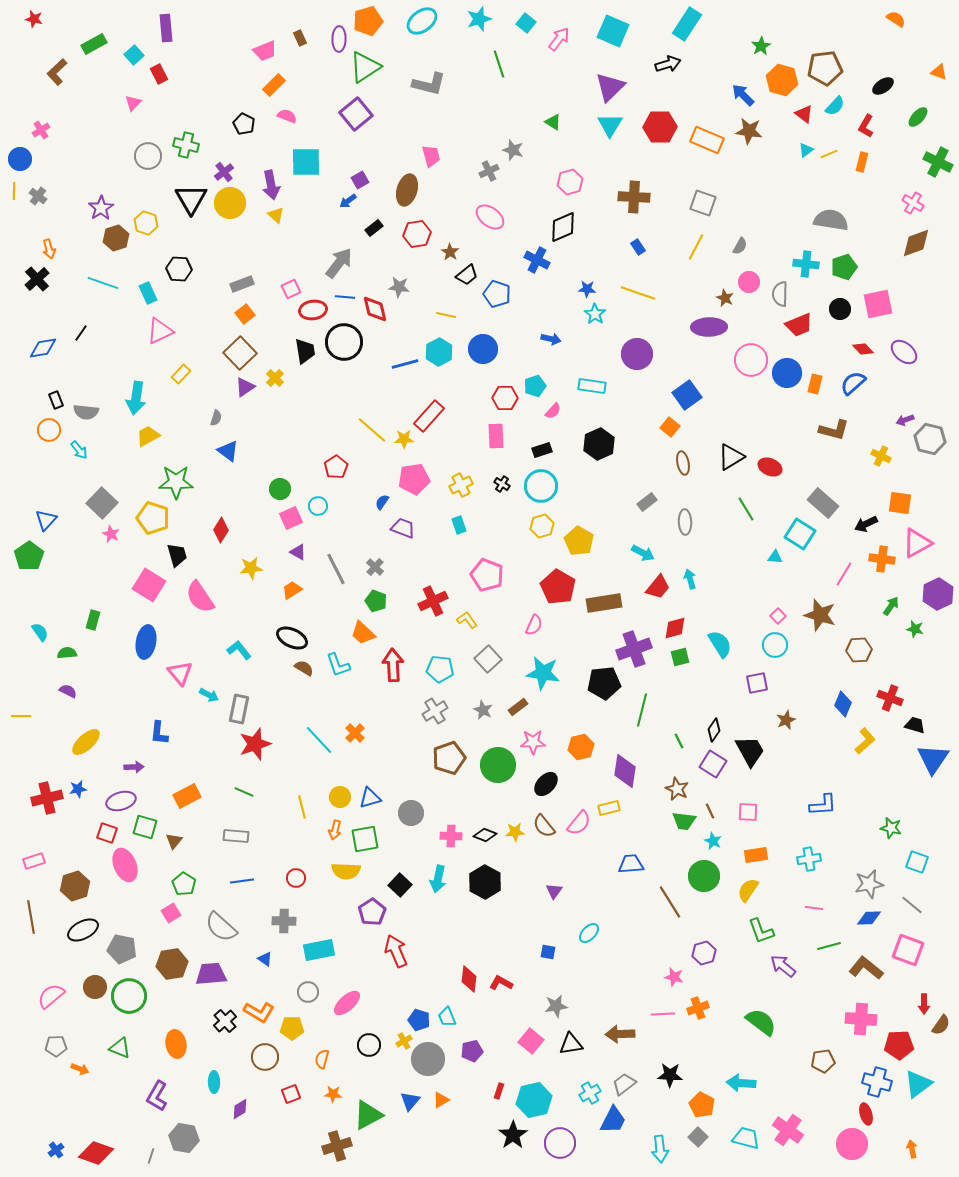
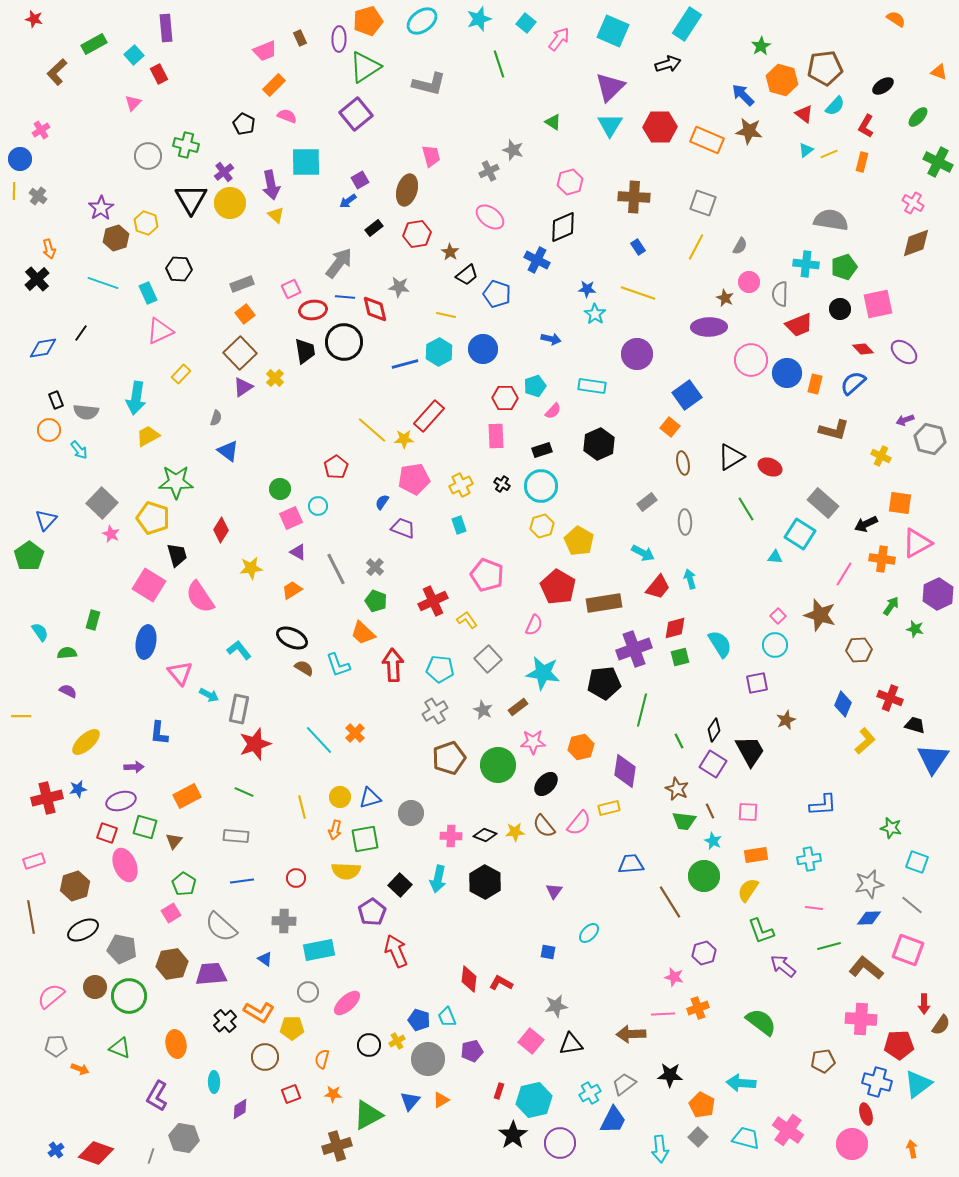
purple triangle at (245, 387): moved 2 px left
brown arrow at (620, 1034): moved 11 px right
yellow cross at (404, 1041): moved 7 px left
